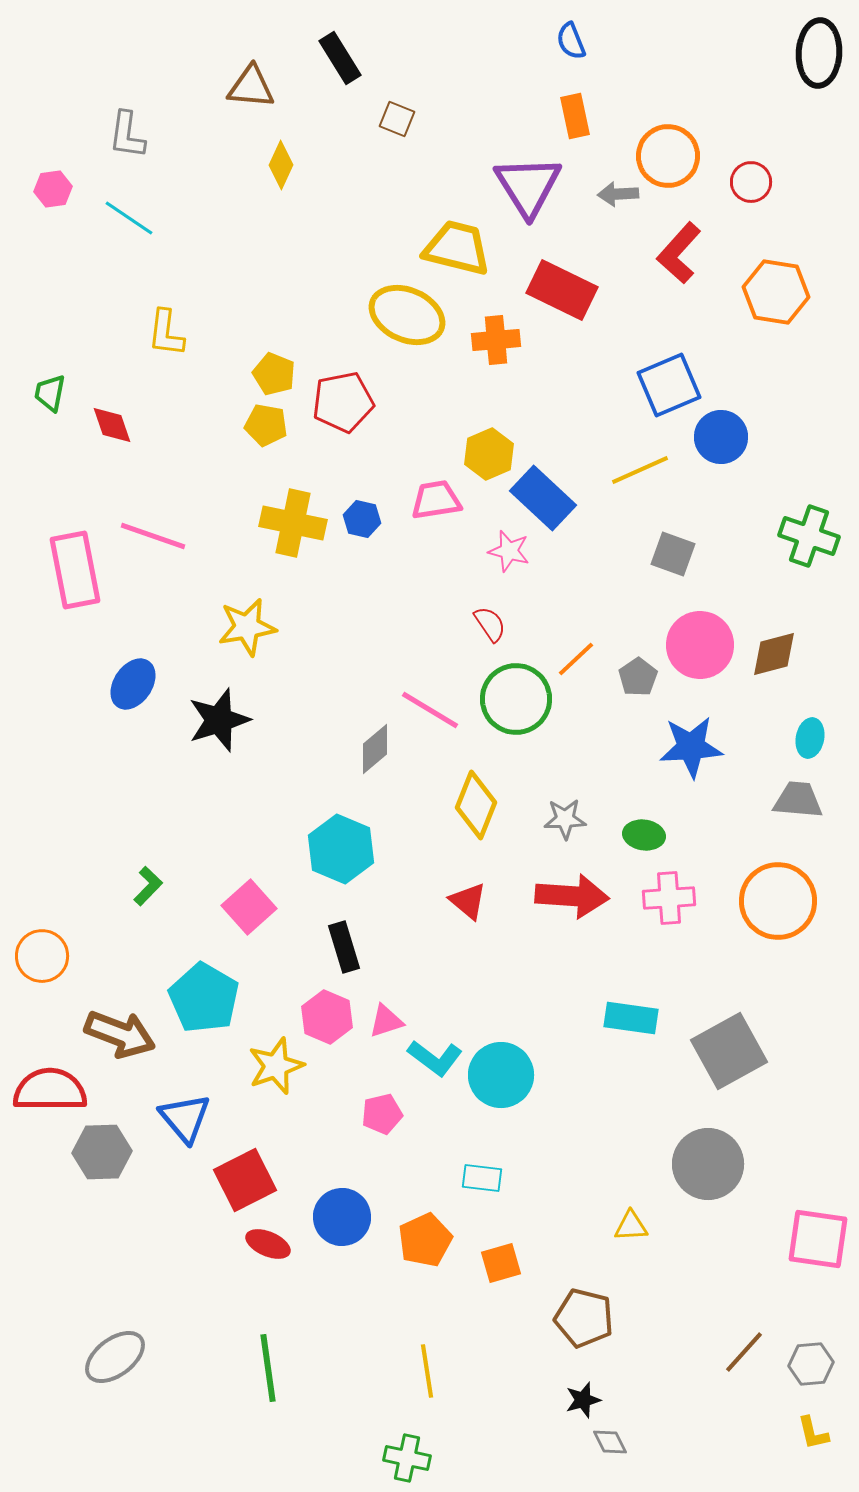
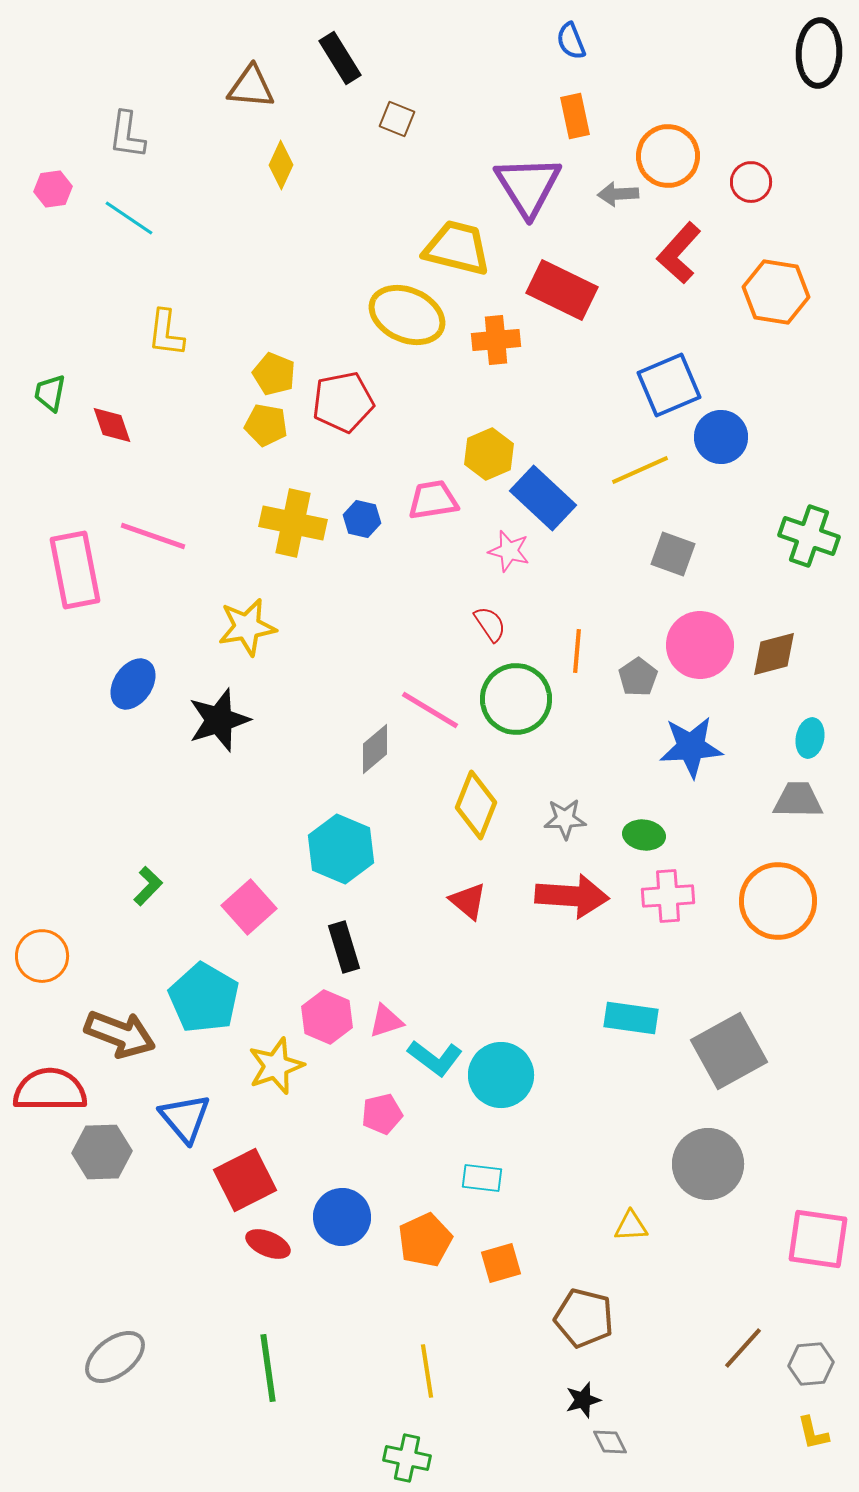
pink trapezoid at (436, 500): moved 3 px left
orange line at (576, 659): moved 1 px right, 8 px up; rotated 42 degrees counterclockwise
gray trapezoid at (798, 800): rotated 4 degrees counterclockwise
pink cross at (669, 898): moved 1 px left, 2 px up
brown line at (744, 1352): moved 1 px left, 4 px up
